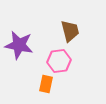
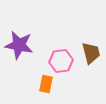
brown trapezoid: moved 21 px right, 22 px down
pink hexagon: moved 2 px right
